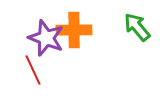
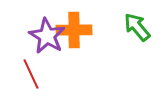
purple star: moved 1 px right, 2 px up; rotated 9 degrees clockwise
red line: moved 2 px left, 4 px down
